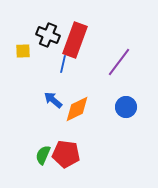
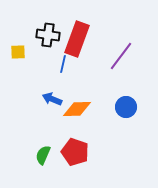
black cross: rotated 15 degrees counterclockwise
red rectangle: moved 2 px right, 1 px up
yellow square: moved 5 px left, 1 px down
purple line: moved 2 px right, 6 px up
blue arrow: moved 1 px left, 1 px up; rotated 18 degrees counterclockwise
orange diamond: rotated 24 degrees clockwise
red pentagon: moved 9 px right, 2 px up; rotated 12 degrees clockwise
